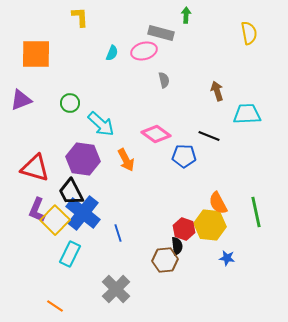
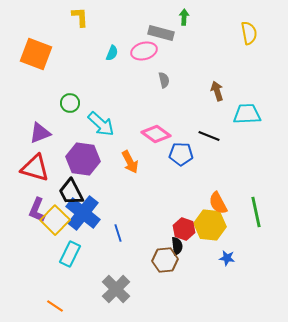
green arrow: moved 2 px left, 2 px down
orange square: rotated 20 degrees clockwise
purple triangle: moved 19 px right, 33 px down
blue pentagon: moved 3 px left, 2 px up
orange arrow: moved 4 px right, 2 px down
